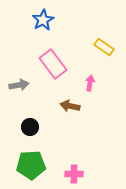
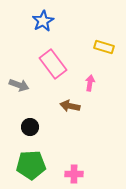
blue star: moved 1 px down
yellow rectangle: rotated 18 degrees counterclockwise
gray arrow: rotated 30 degrees clockwise
